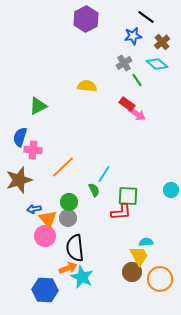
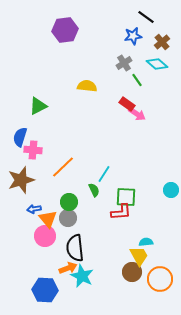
purple hexagon: moved 21 px left, 11 px down; rotated 20 degrees clockwise
brown star: moved 2 px right
green square: moved 2 px left, 1 px down
cyan star: moved 1 px up
